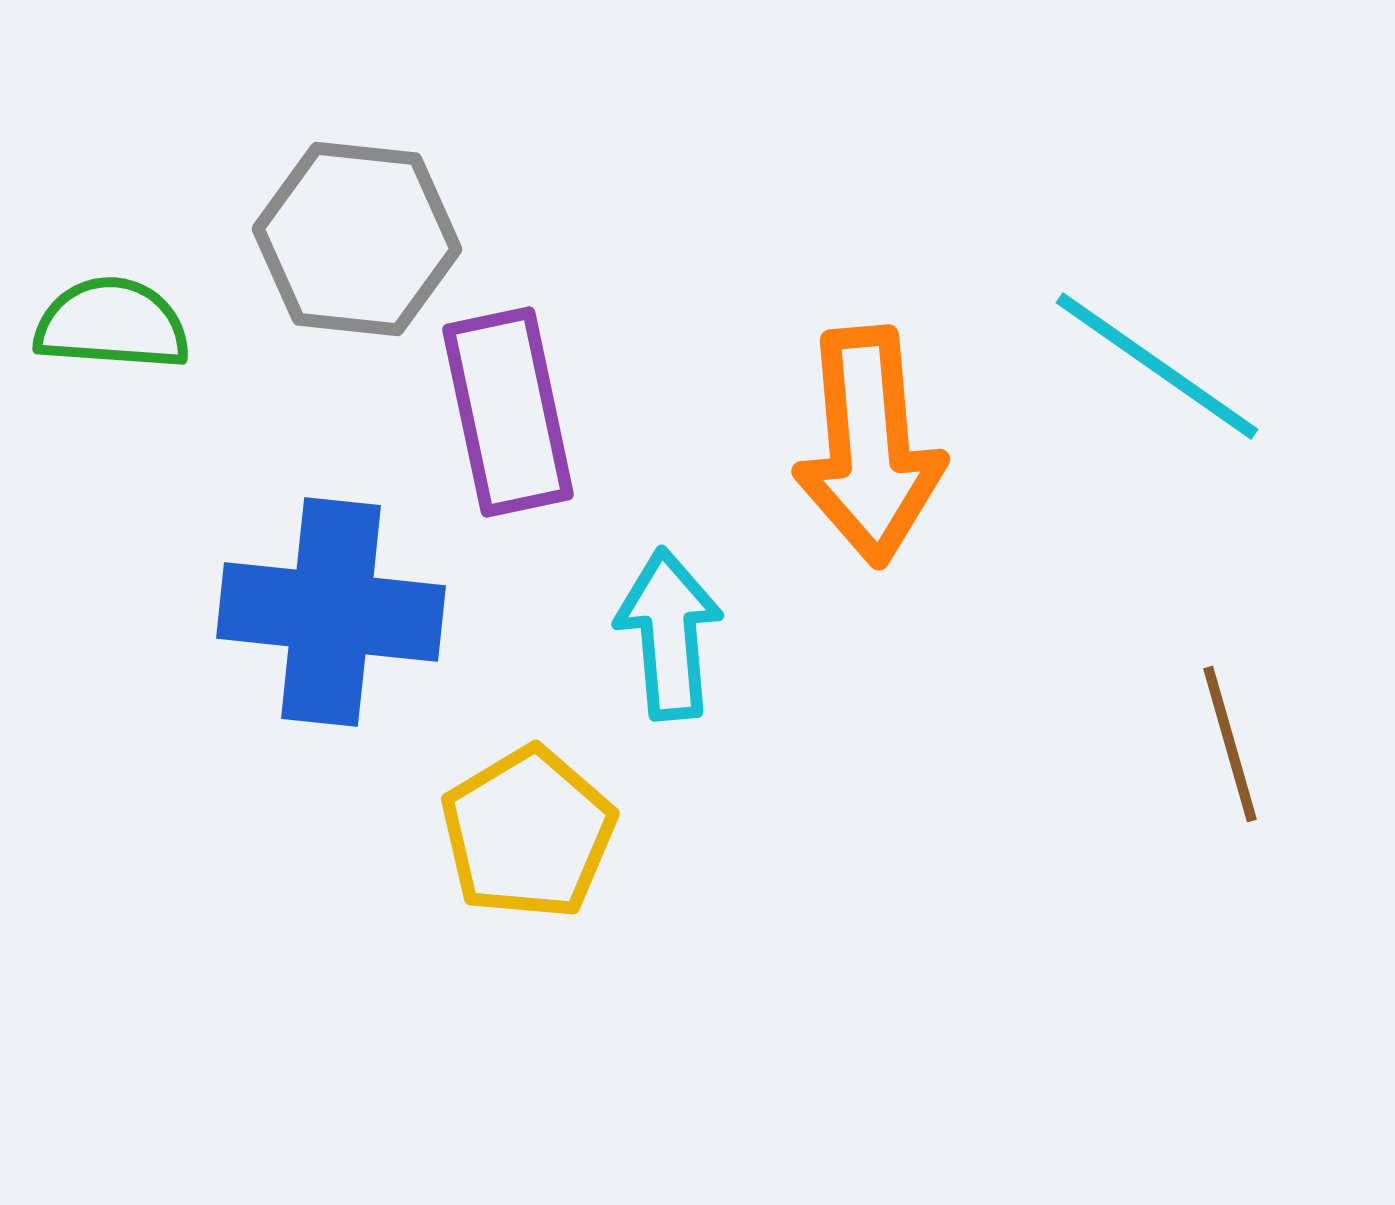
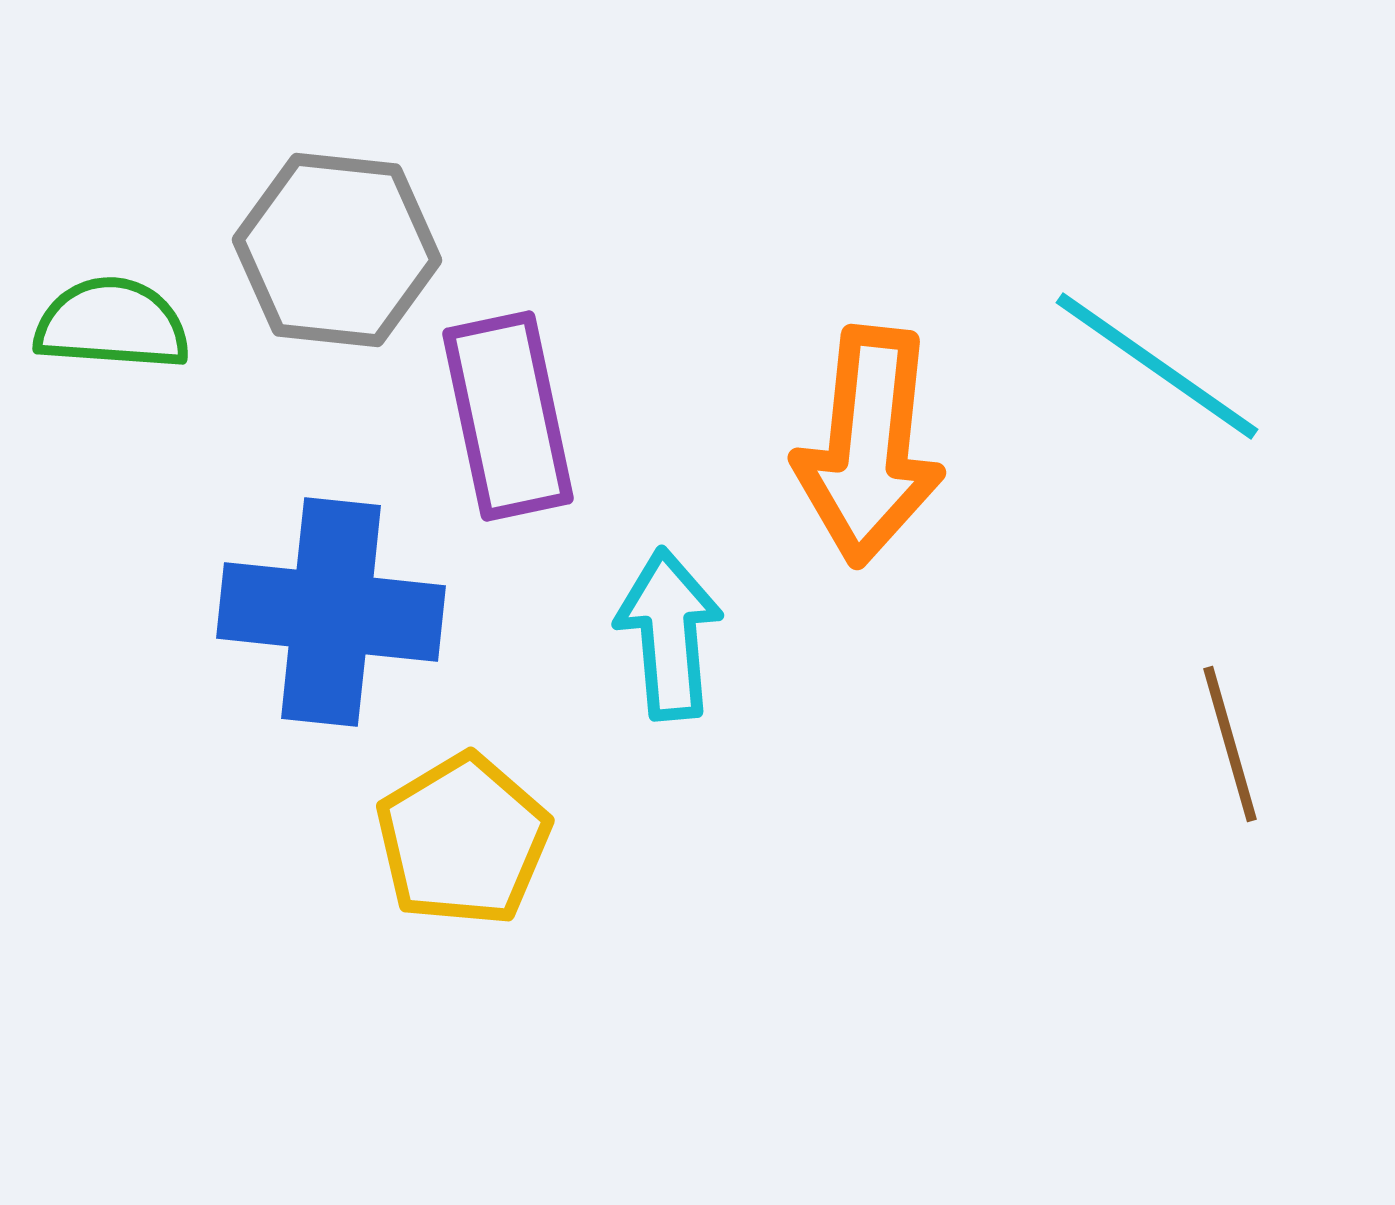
gray hexagon: moved 20 px left, 11 px down
purple rectangle: moved 4 px down
orange arrow: rotated 11 degrees clockwise
yellow pentagon: moved 65 px left, 7 px down
